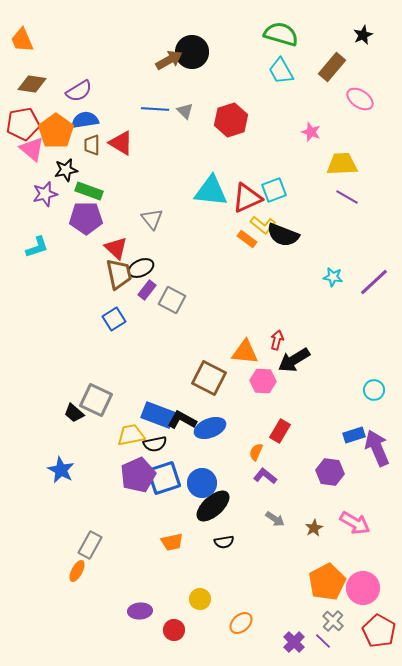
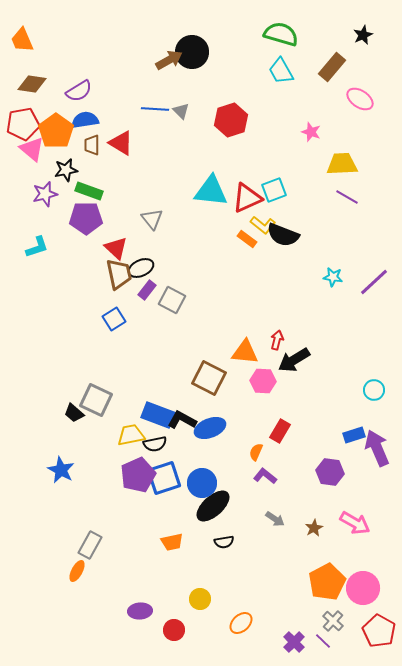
gray triangle at (185, 111): moved 4 px left
